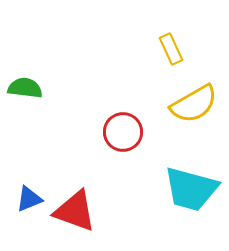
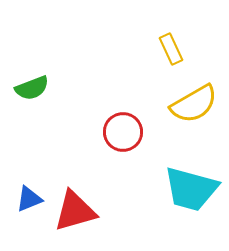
green semicircle: moved 7 px right; rotated 152 degrees clockwise
red triangle: rotated 36 degrees counterclockwise
